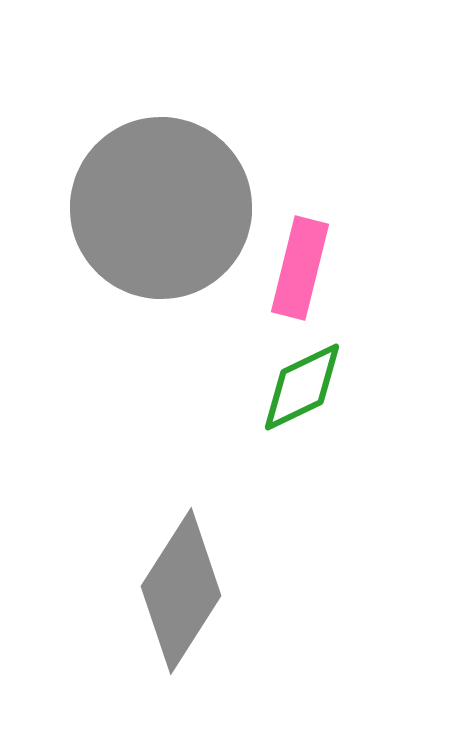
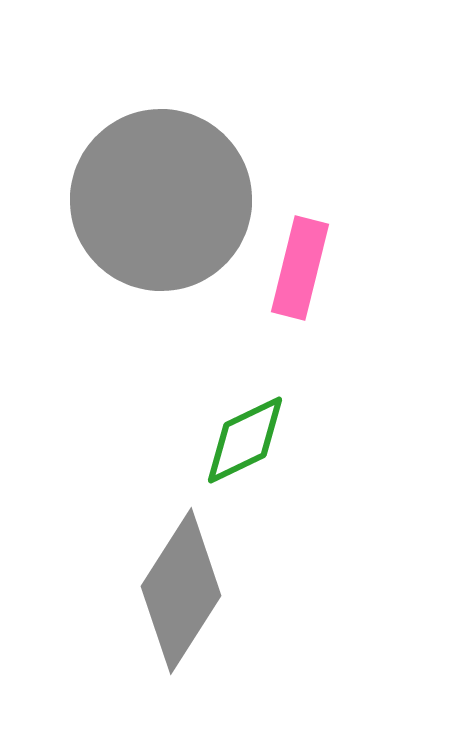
gray circle: moved 8 px up
green diamond: moved 57 px left, 53 px down
